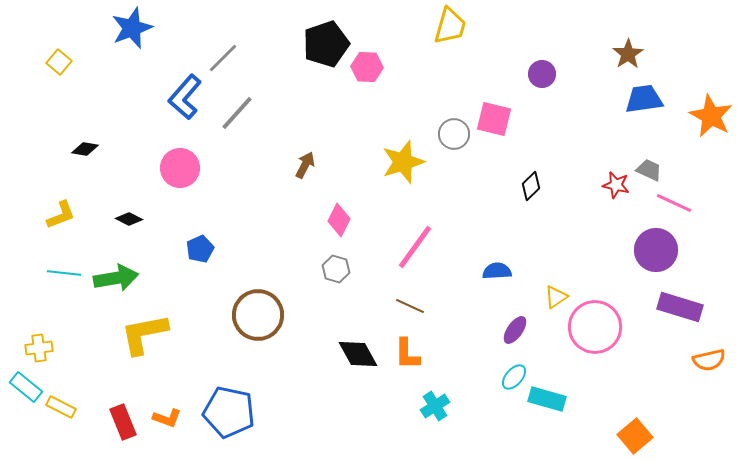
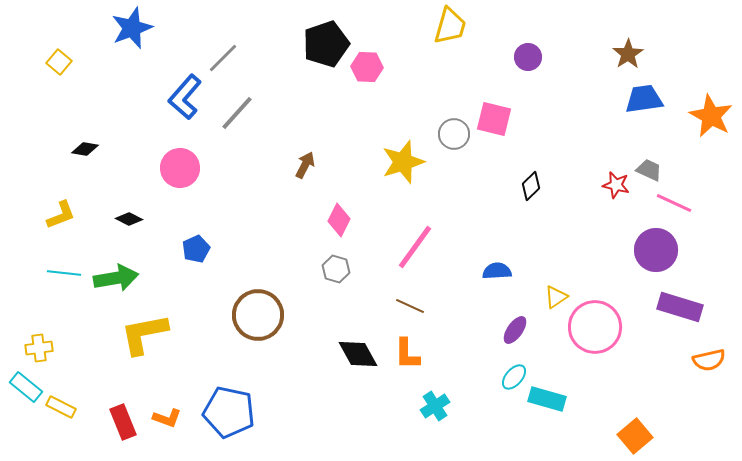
purple circle at (542, 74): moved 14 px left, 17 px up
blue pentagon at (200, 249): moved 4 px left
